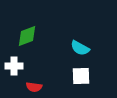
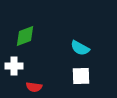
green diamond: moved 2 px left
